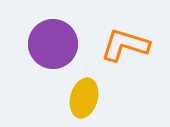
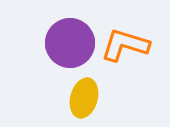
purple circle: moved 17 px right, 1 px up
